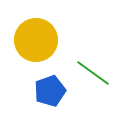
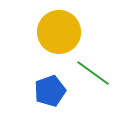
yellow circle: moved 23 px right, 8 px up
